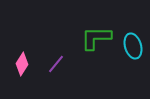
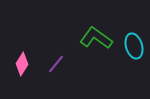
green L-shape: rotated 36 degrees clockwise
cyan ellipse: moved 1 px right
